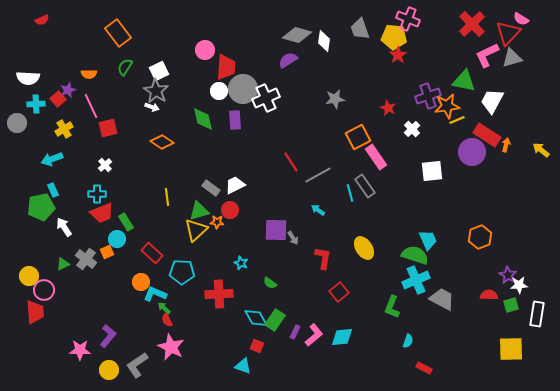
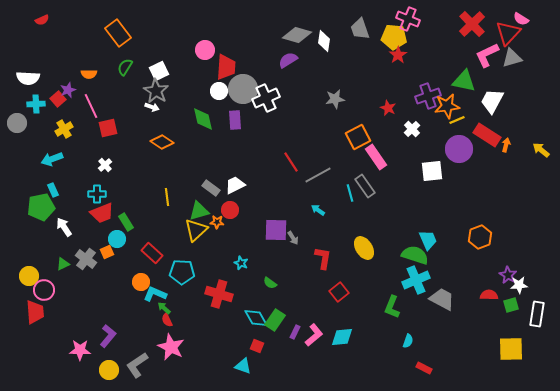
purple circle at (472, 152): moved 13 px left, 3 px up
red cross at (219, 294): rotated 20 degrees clockwise
